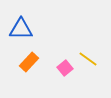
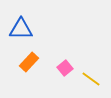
yellow line: moved 3 px right, 20 px down
